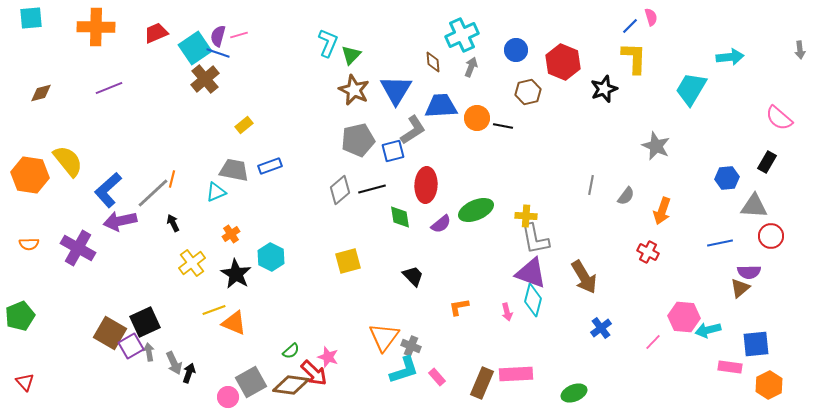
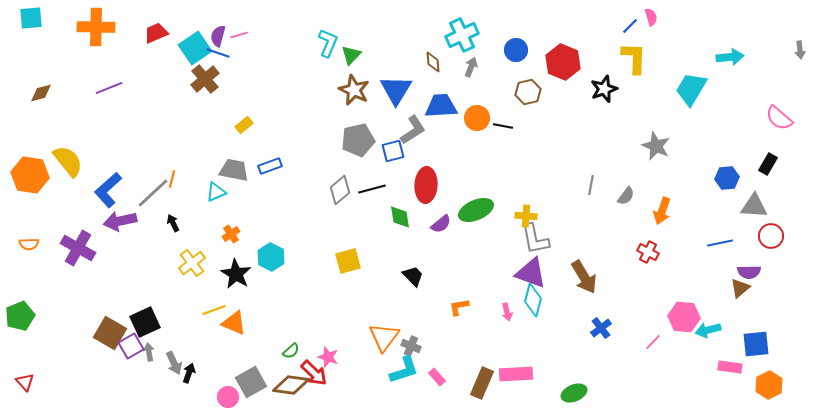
black rectangle at (767, 162): moved 1 px right, 2 px down
